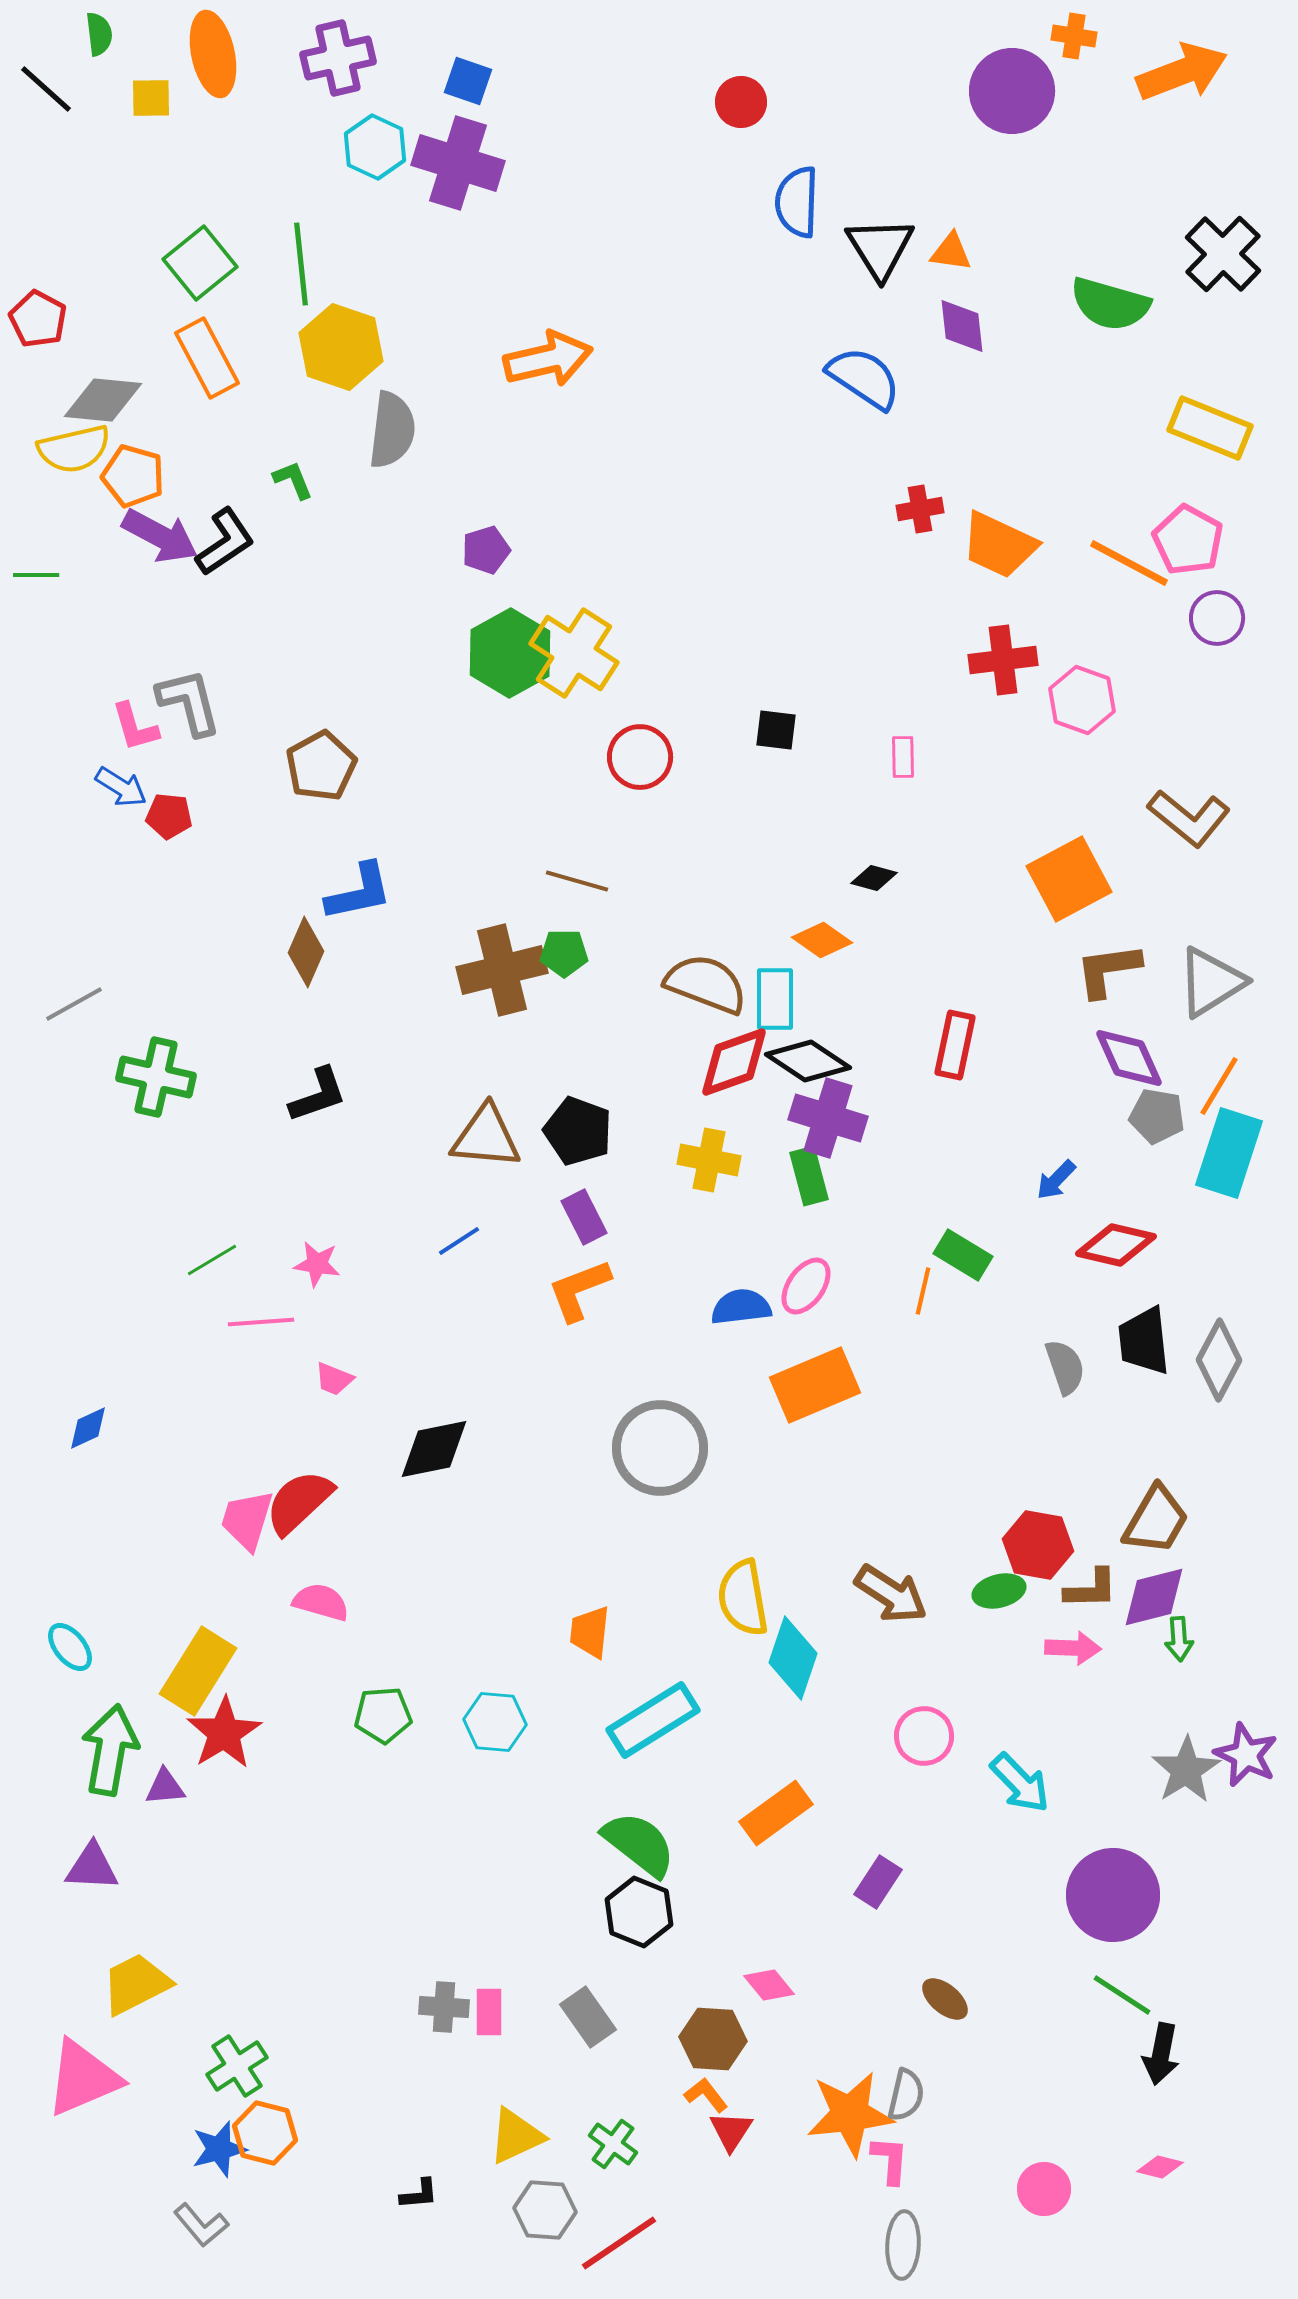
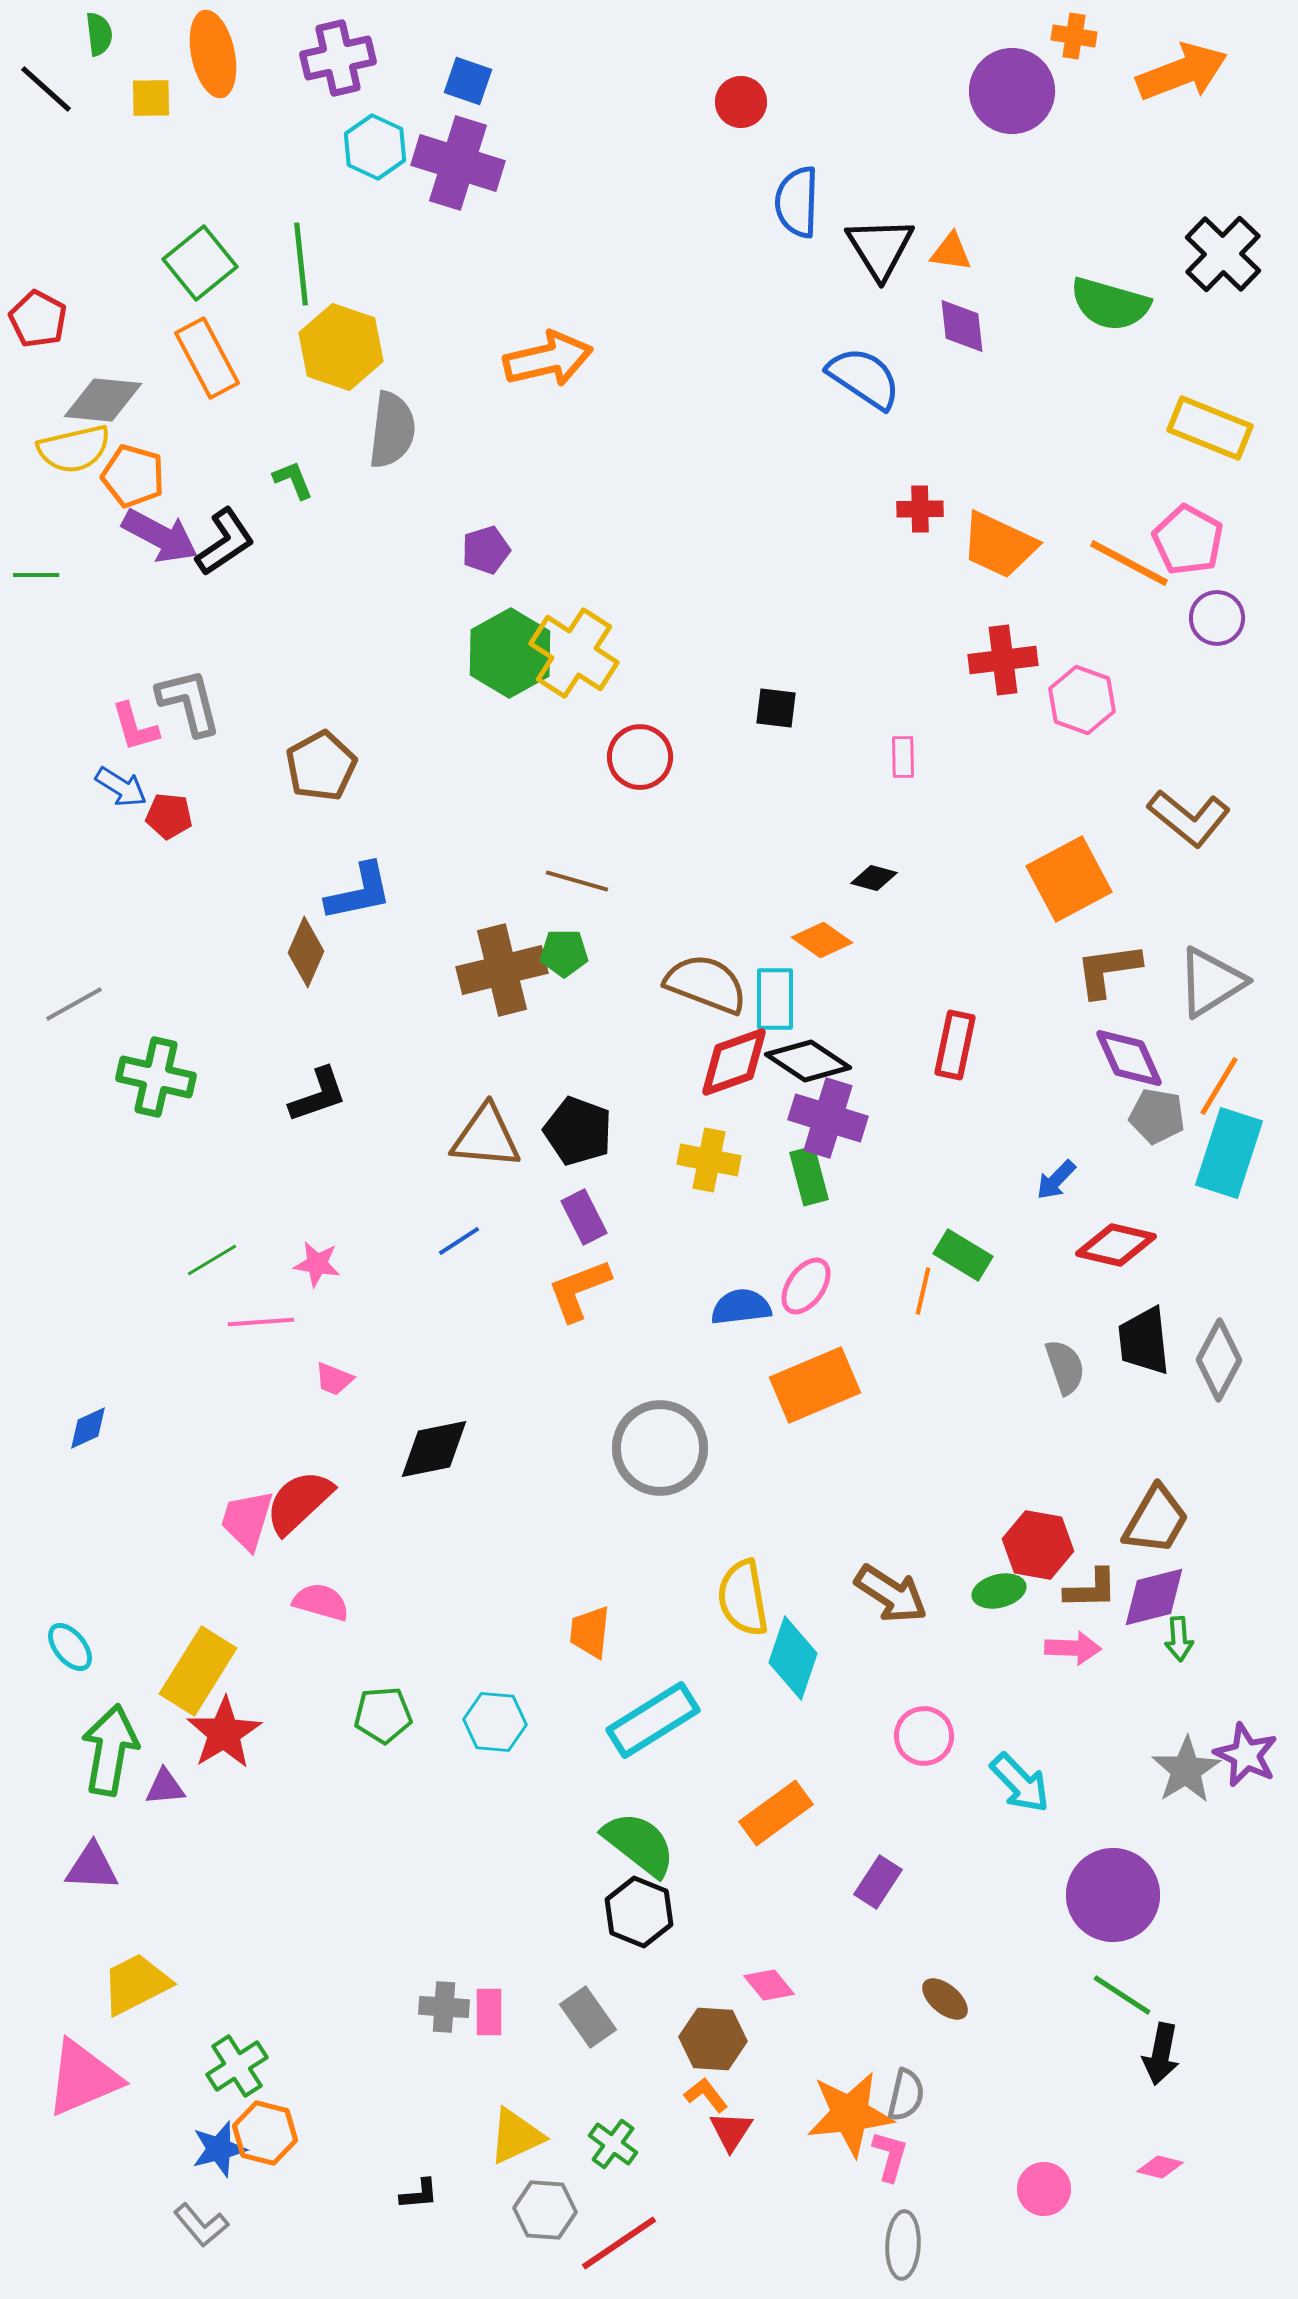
red cross at (920, 509): rotated 9 degrees clockwise
black square at (776, 730): moved 22 px up
pink L-shape at (890, 2160): moved 4 px up; rotated 12 degrees clockwise
